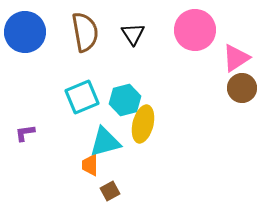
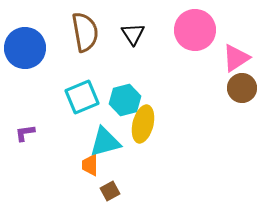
blue circle: moved 16 px down
